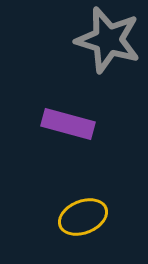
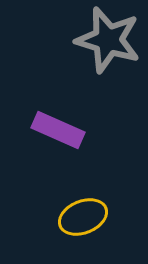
purple rectangle: moved 10 px left, 6 px down; rotated 9 degrees clockwise
